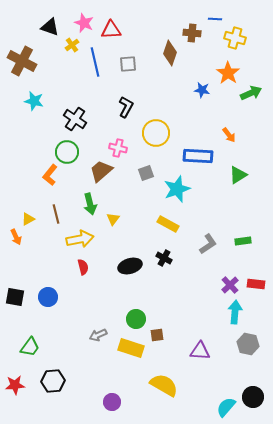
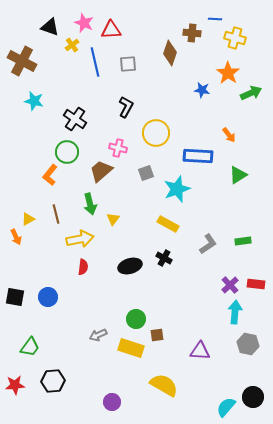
red semicircle at (83, 267): rotated 21 degrees clockwise
